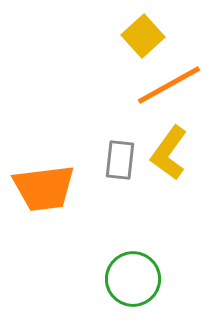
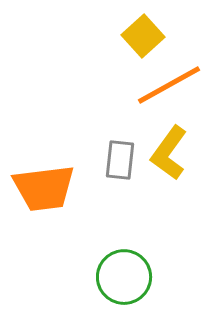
green circle: moved 9 px left, 2 px up
